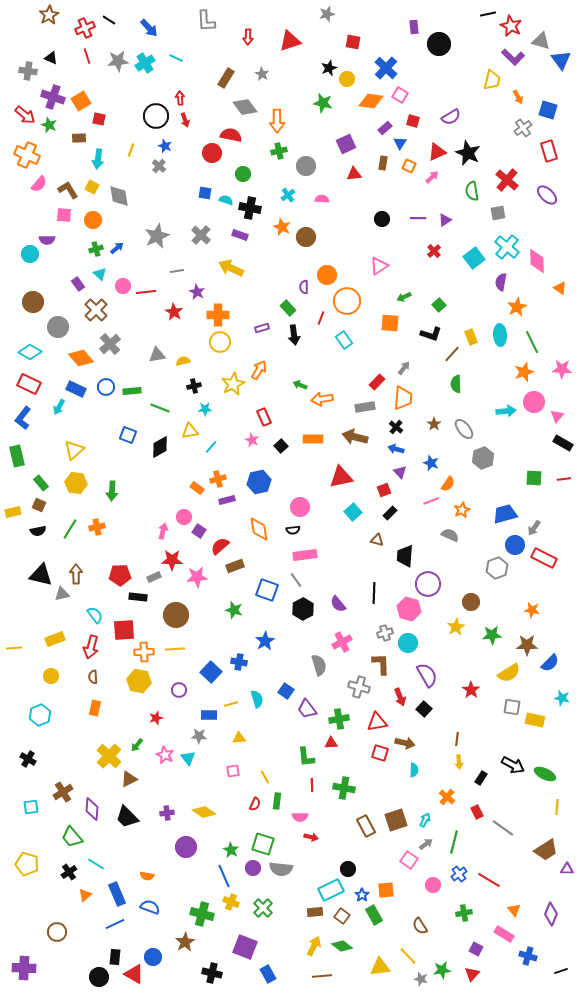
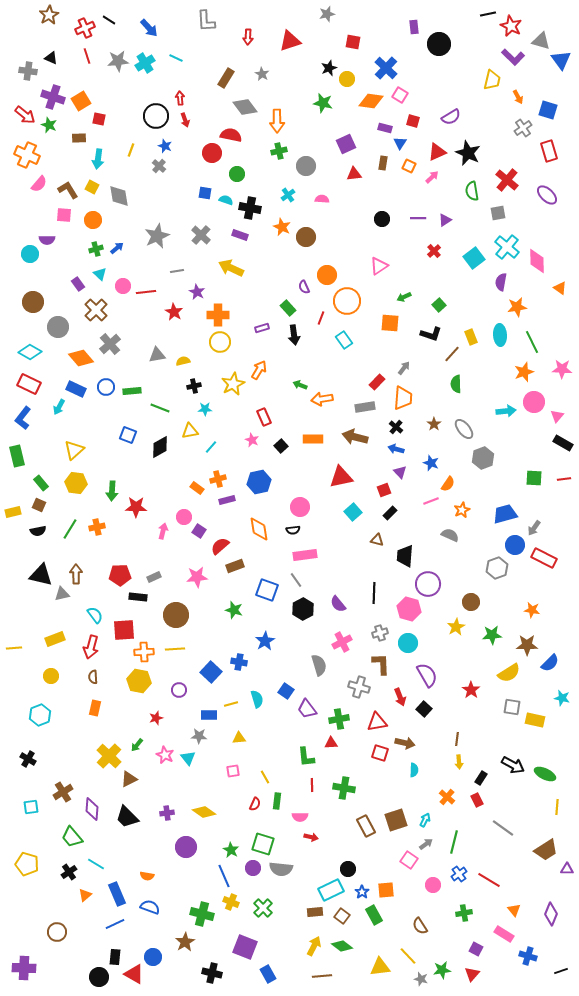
purple rectangle at (385, 128): rotated 56 degrees clockwise
green circle at (243, 174): moved 6 px left
purple semicircle at (304, 287): rotated 24 degrees counterclockwise
orange star at (517, 307): rotated 18 degrees clockwise
red star at (172, 560): moved 36 px left, 53 px up
gray cross at (385, 633): moved 5 px left
red rectangle at (477, 812): moved 12 px up
blue star at (362, 895): moved 3 px up
